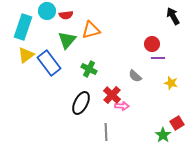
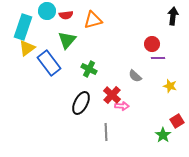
black arrow: rotated 36 degrees clockwise
orange triangle: moved 2 px right, 10 px up
yellow triangle: moved 1 px right, 7 px up
yellow star: moved 1 px left, 3 px down
red square: moved 2 px up
